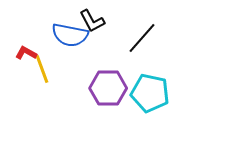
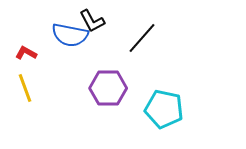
yellow line: moved 17 px left, 19 px down
cyan pentagon: moved 14 px right, 16 px down
